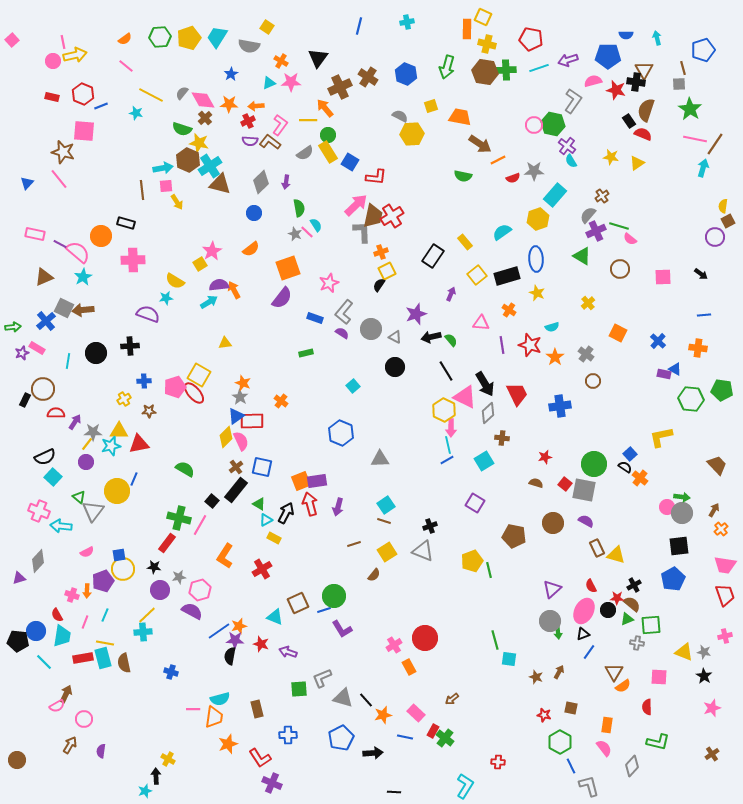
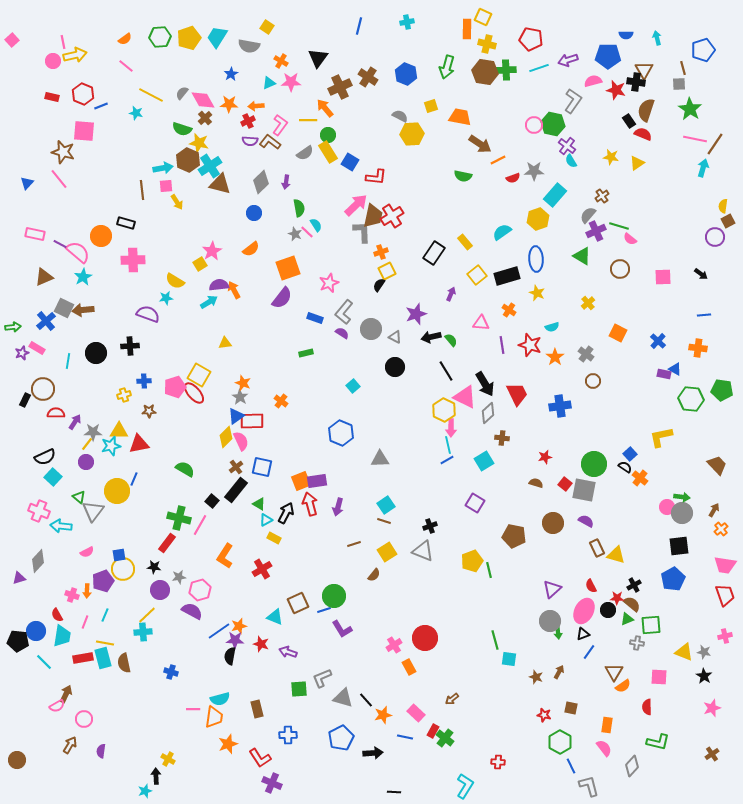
black rectangle at (433, 256): moved 1 px right, 3 px up
yellow cross at (124, 399): moved 4 px up; rotated 16 degrees clockwise
